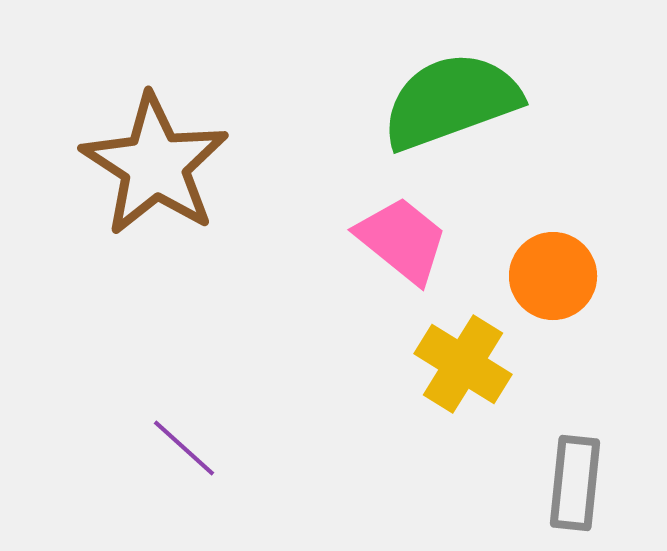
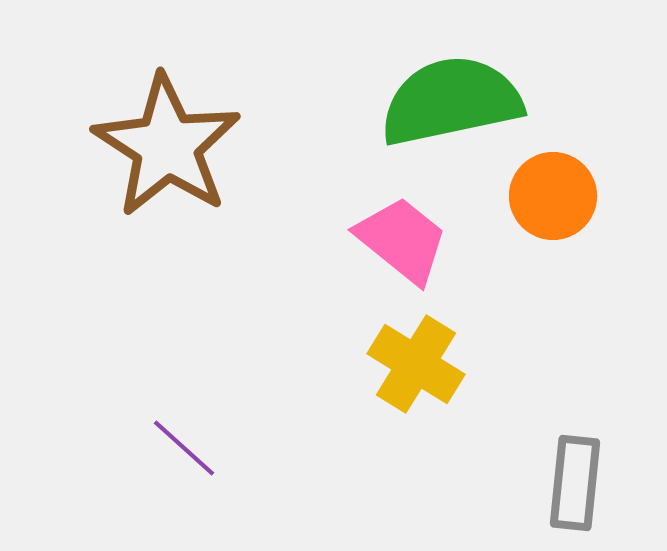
green semicircle: rotated 8 degrees clockwise
brown star: moved 12 px right, 19 px up
orange circle: moved 80 px up
yellow cross: moved 47 px left
